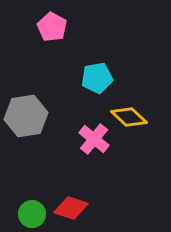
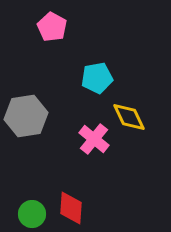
yellow diamond: rotated 21 degrees clockwise
red diamond: rotated 76 degrees clockwise
